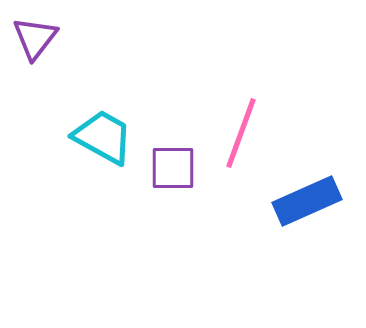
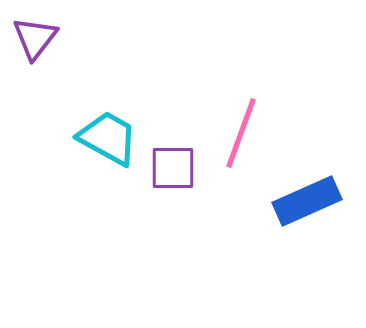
cyan trapezoid: moved 5 px right, 1 px down
